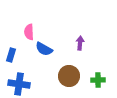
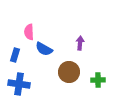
blue rectangle: moved 4 px right
brown circle: moved 4 px up
